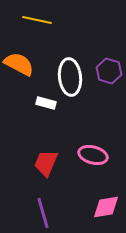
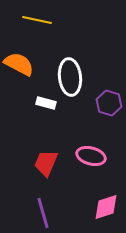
purple hexagon: moved 32 px down
pink ellipse: moved 2 px left, 1 px down
pink diamond: rotated 8 degrees counterclockwise
